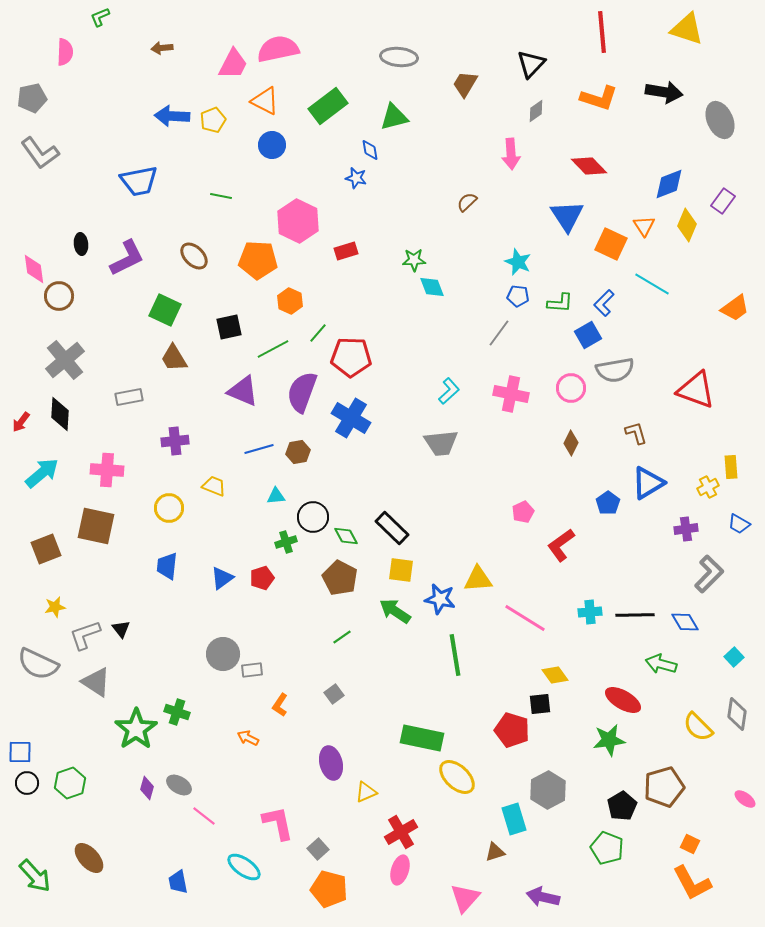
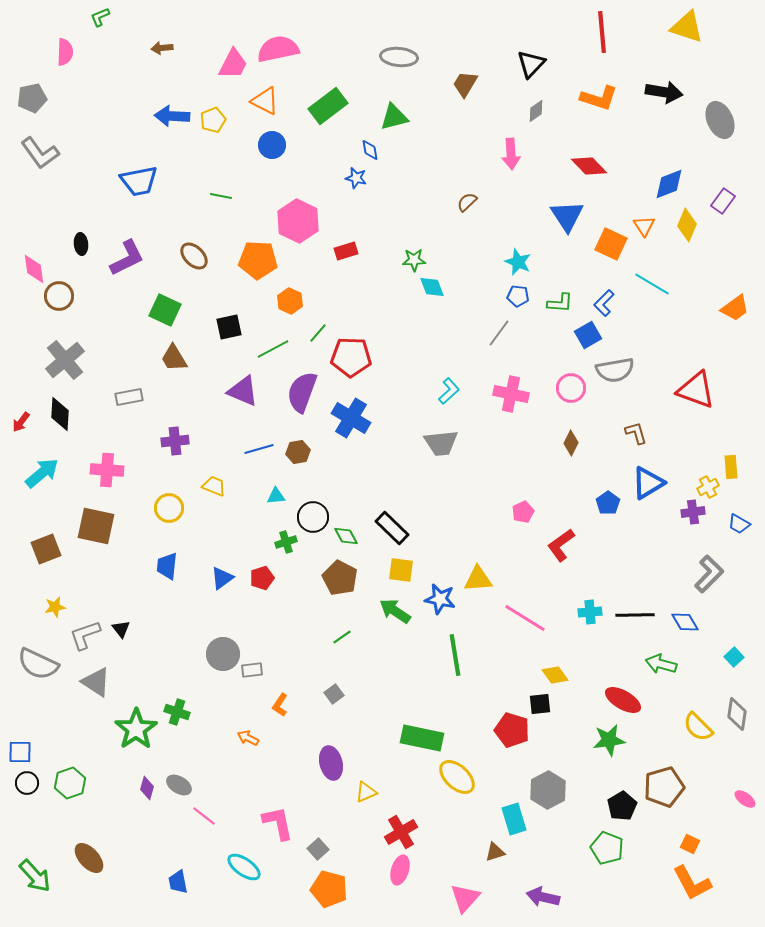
yellow triangle at (687, 29): moved 2 px up
purple cross at (686, 529): moved 7 px right, 17 px up
